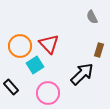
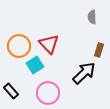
gray semicircle: rotated 24 degrees clockwise
orange circle: moved 1 px left
black arrow: moved 2 px right, 1 px up
black rectangle: moved 4 px down
